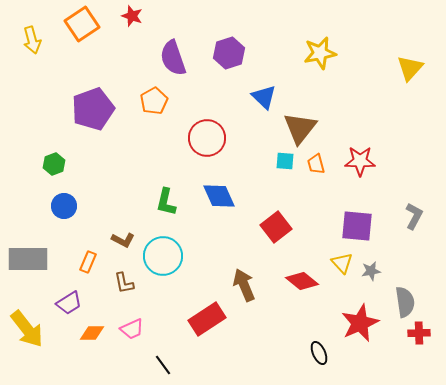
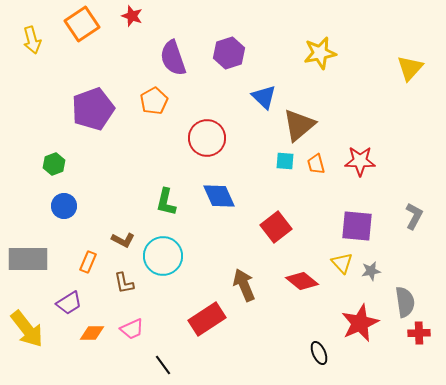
brown triangle at (300, 128): moved 1 px left, 3 px up; rotated 12 degrees clockwise
